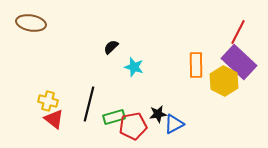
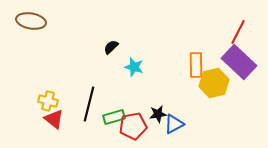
brown ellipse: moved 2 px up
yellow hexagon: moved 10 px left, 2 px down; rotated 20 degrees clockwise
